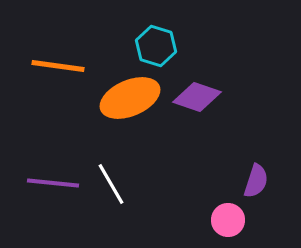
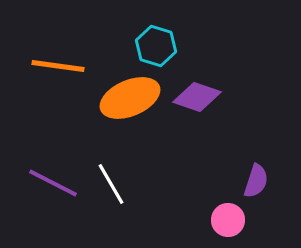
purple line: rotated 21 degrees clockwise
